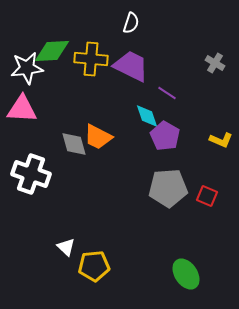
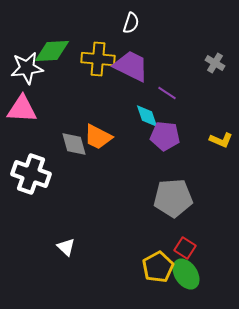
yellow cross: moved 7 px right
purple pentagon: rotated 24 degrees counterclockwise
gray pentagon: moved 5 px right, 10 px down
red square: moved 22 px left, 52 px down; rotated 10 degrees clockwise
yellow pentagon: moved 64 px right, 1 px down; rotated 24 degrees counterclockwise
